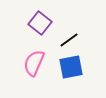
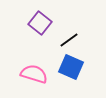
pink semicircle: moved 11 px down; rotated 84 degrees clockwise
blue square: rotated 35 degrees clockwise
